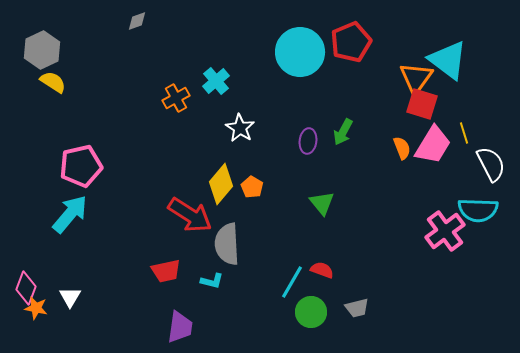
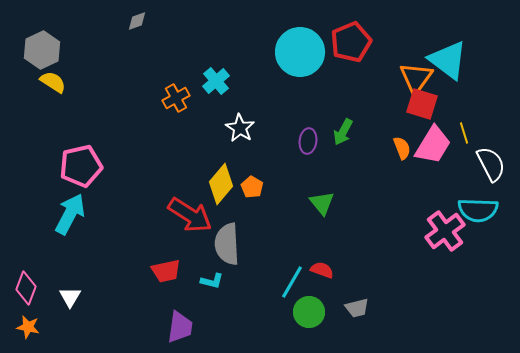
cyan arrow: rotated 12 degrees counterclockwise
orange star: moved 8 px left, 19 px down
green circle: moved 2 px left
